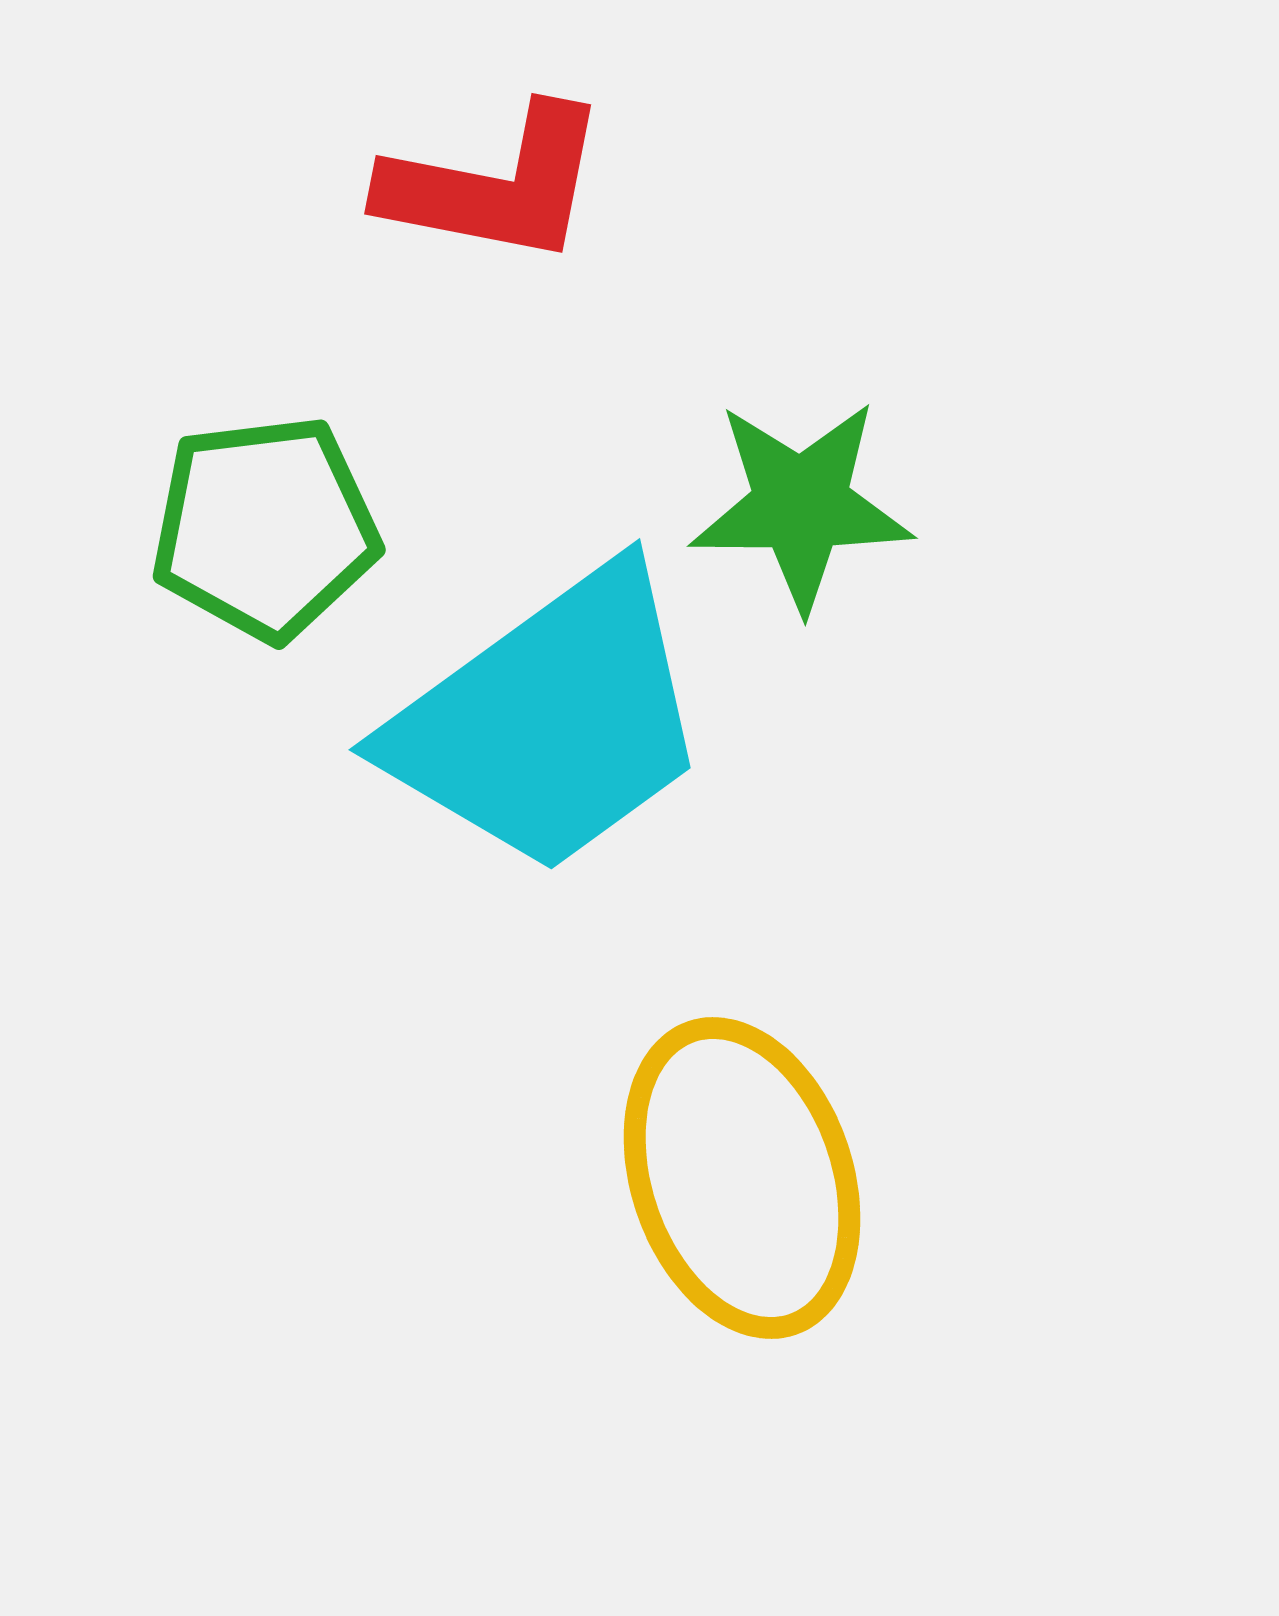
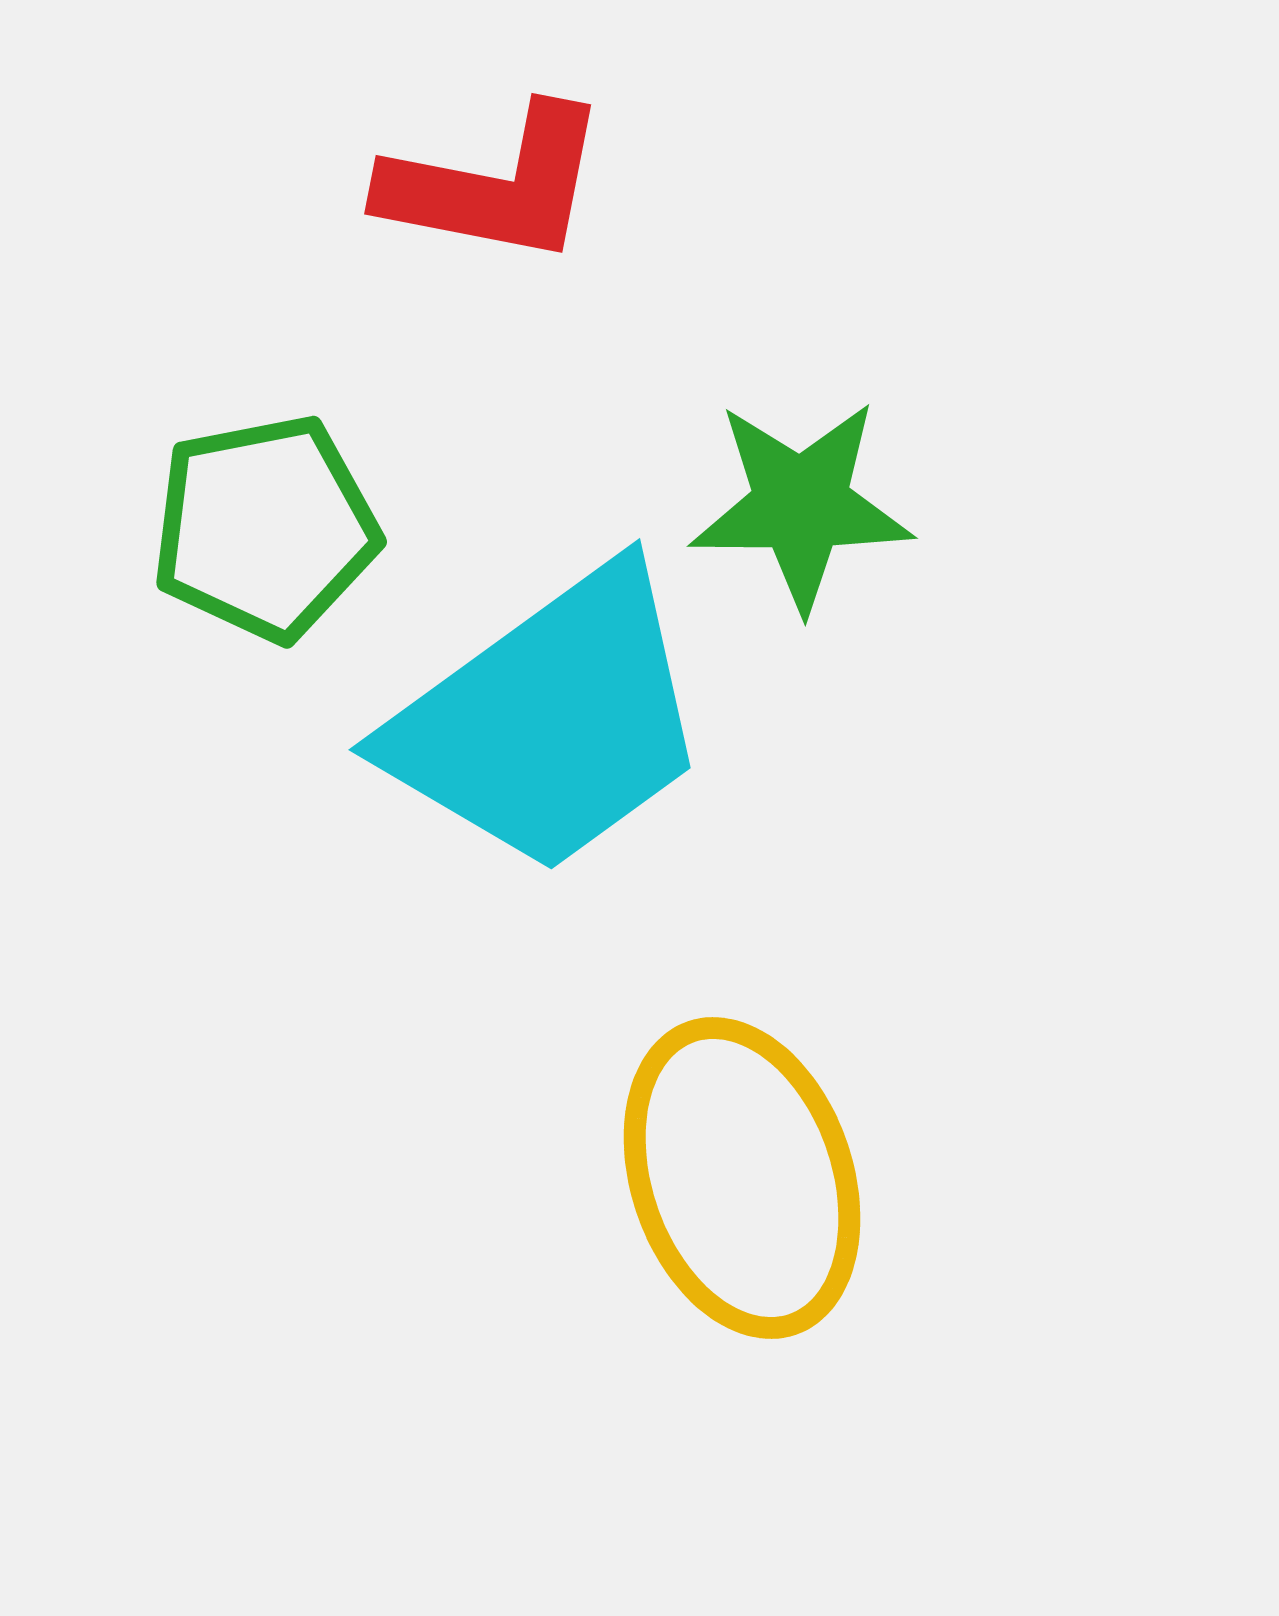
green pentagon: rotated 4 degrees counterclockwise
